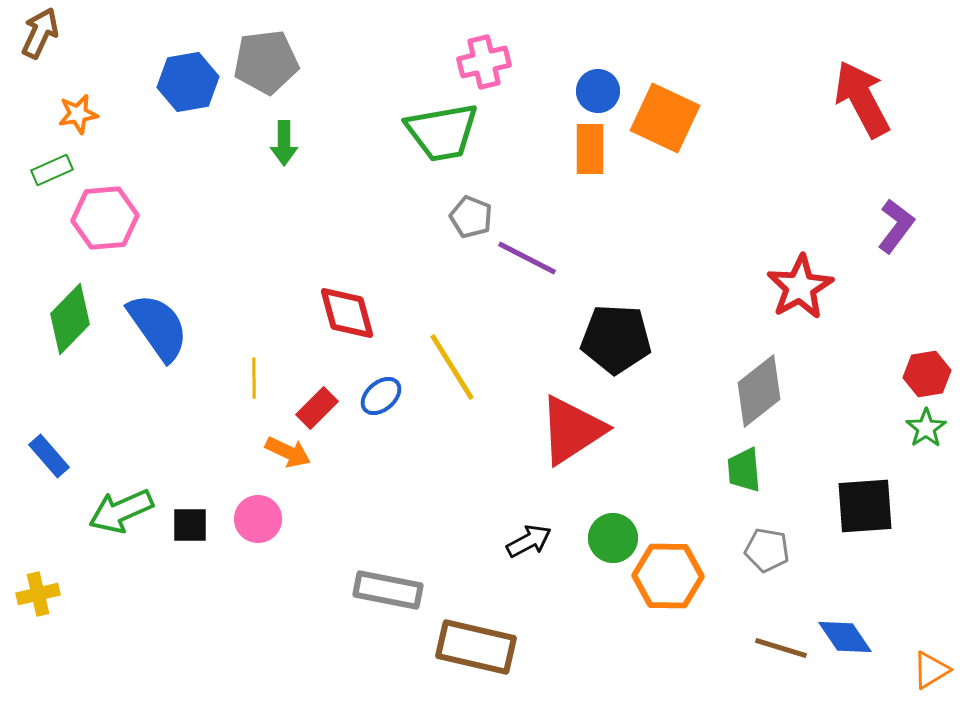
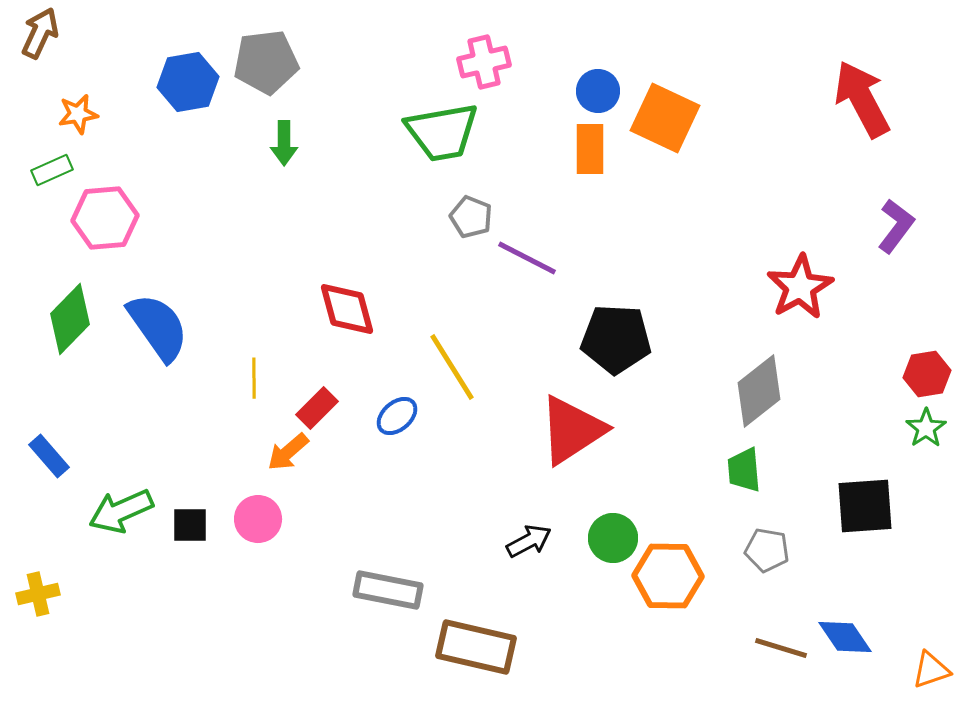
red diamond at (347, 313): moved 4 px up
blue ellipse at (381, 396): moved 16 px right, 20 px down
orange arrow at (288, 452): rotated 114 degrees clockwise
orange triangle at (931, 670): rotated 12 degrees clockwise
